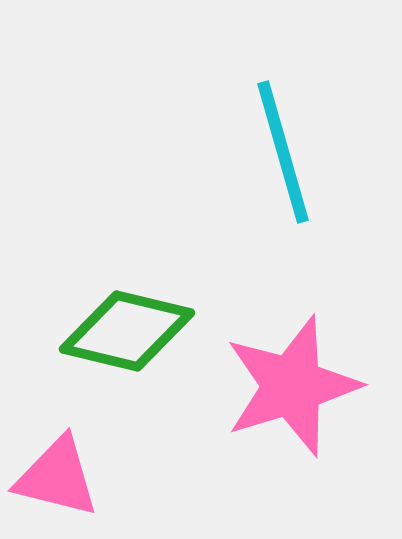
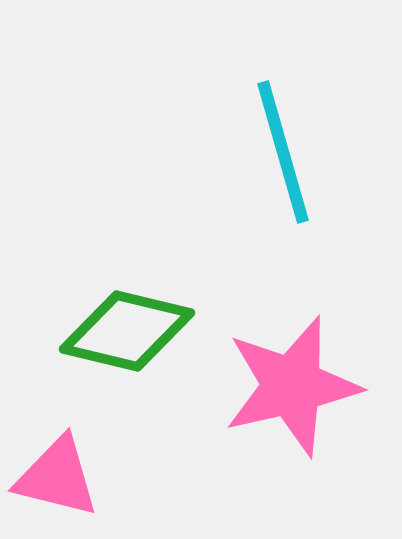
pink star: rotated 4 degrees clockwise
